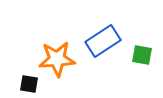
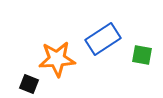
blue rectangle: moved 2 px up
black square: rotated 12 degrees clockwise
